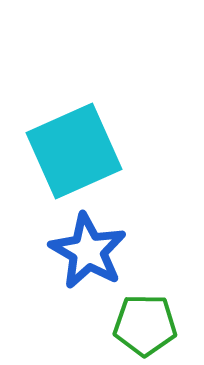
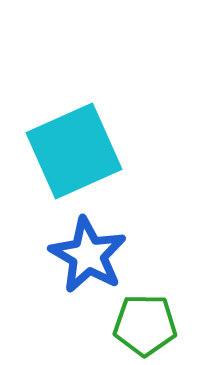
blue star: moved 4 px down
